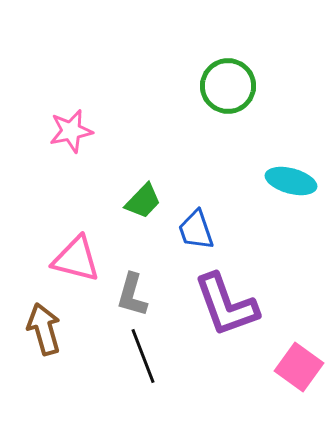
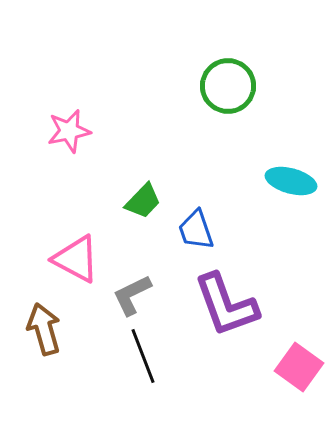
pink star: moved 2 px left
pink triangle: rotated 14 degrees clockwise
gray L-shape: rotated 48 degrees clockwise
